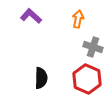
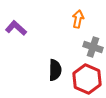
purple L-shape: moved 15 px left, 12 px down
black semicircle: moved 14 px right, 8 px up
